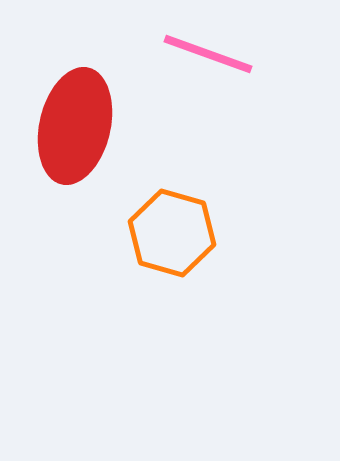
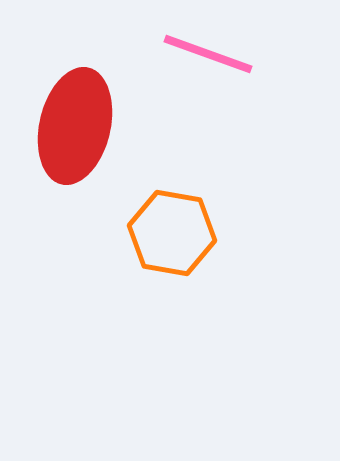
orange hexagon: rotated 6 degrees counterclockwise
